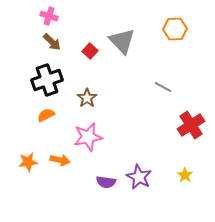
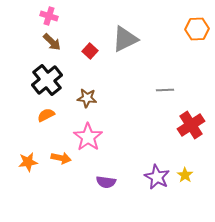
orange hexagon: moved 22 px right
gray triangle: moved 3 px right, 2 px up; rotated 48 degrees clockwise
black cross: rotated 20 degrees counterclockwise
gray line: moved 2 px right, 3 px down; rotated 30 degrees counterclockwise
brown star: rotated 30 degrees counterclockwise
pink star: rotated 24 degrees counterclockwise
orange arrow: moved 1 px right, 2 px up
purple star: moved 18 px right
